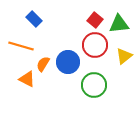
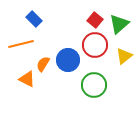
green triangle: rotated 35 degrees counterclockwise
orange line: moved 2 px up; rotated 30 degrees counterclockwise
blue circle: moved 2 px up
